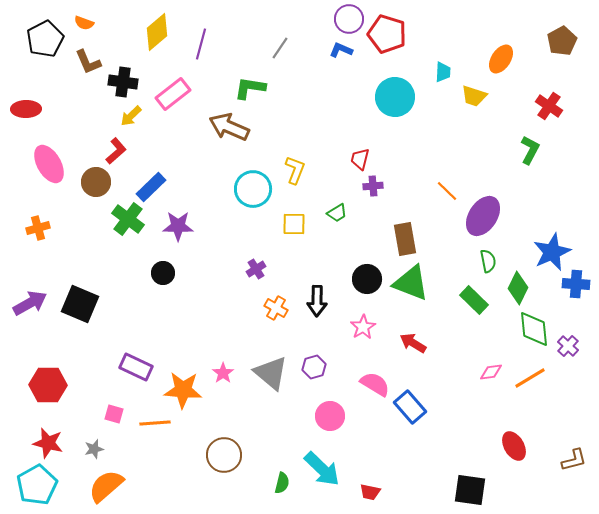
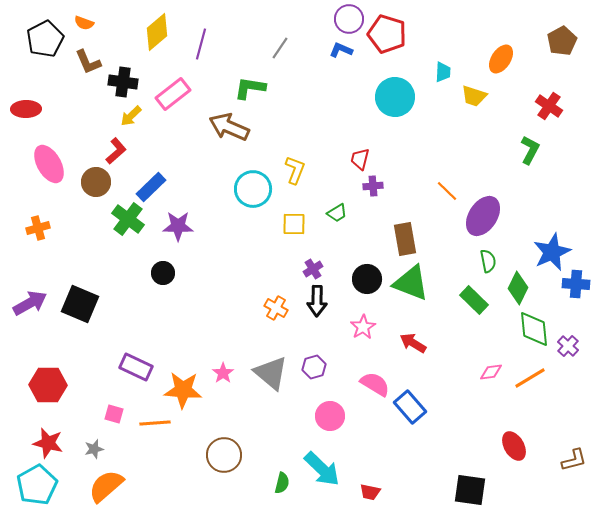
purple cross at (256, 269): moved 57 px right
